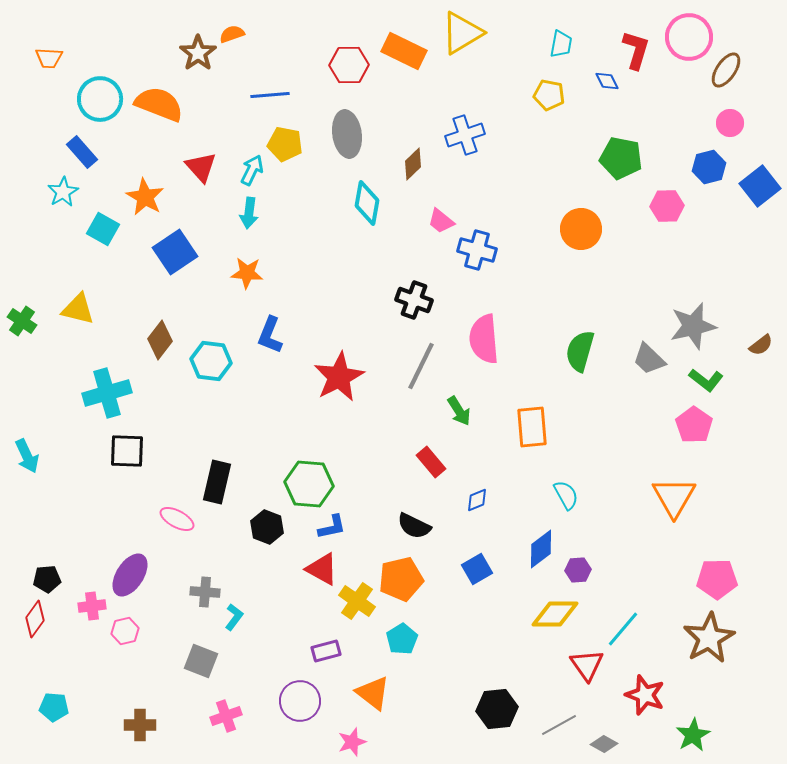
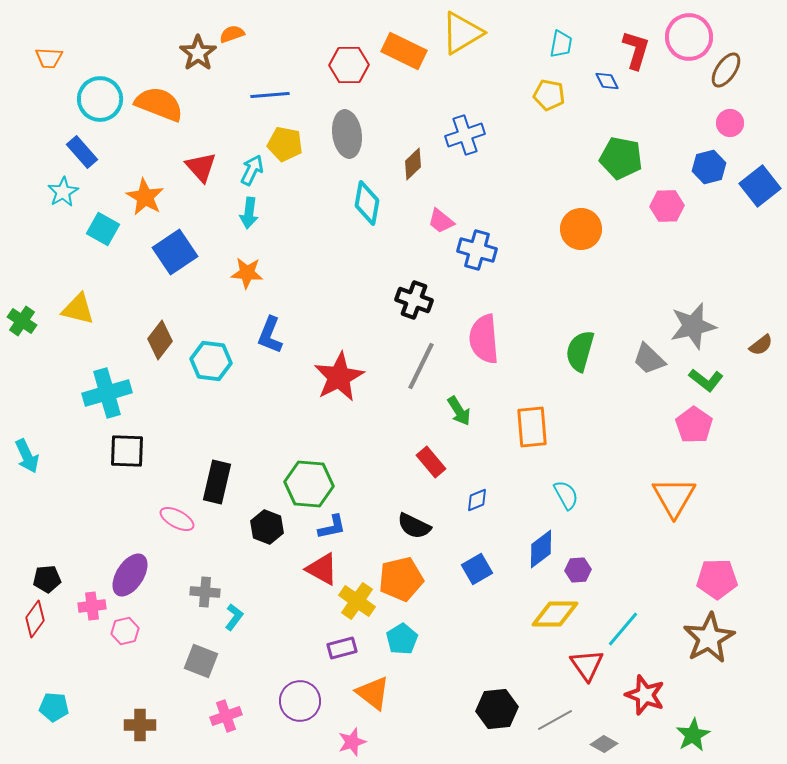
purple rectangle at (326, 651): moved 16 px right, 3 px up
gray line at (559, 725): moved 4 px left, 5 px up
